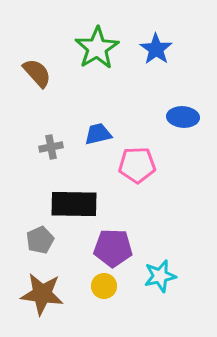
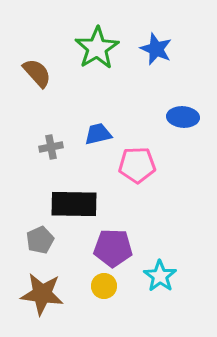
blue star: rotated 12 degrees counterclockwise
cyan star: rotated 24 degrees counterclockwise
